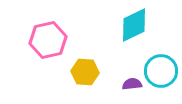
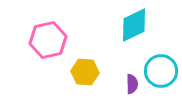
purple semicircle: rotated 96 degrees clockwise
